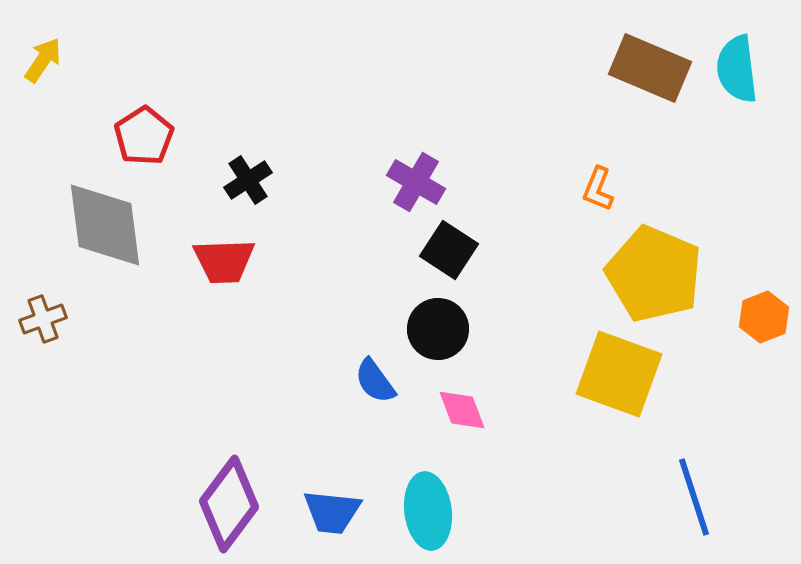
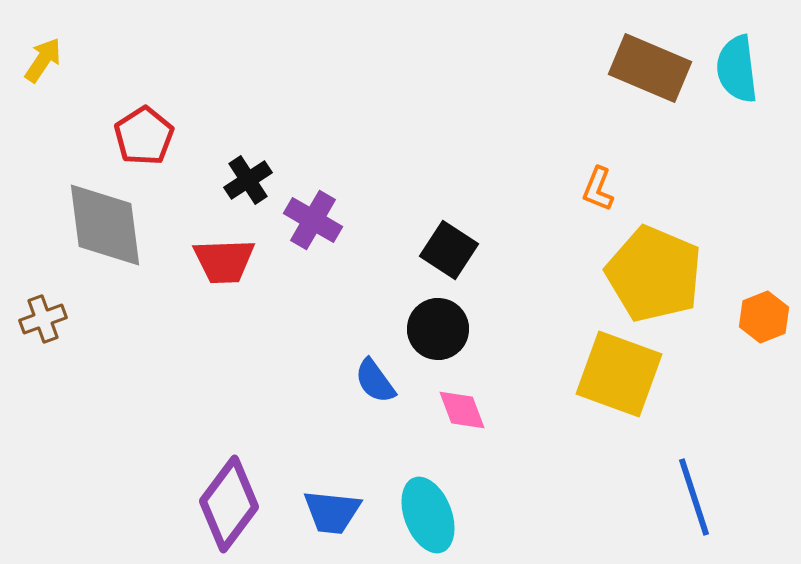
purple cross: moved 103 px left, 38 px down
cyan ellipse: moved 4 px down; rotated 14 degrees counterclockwise
